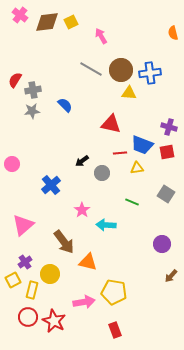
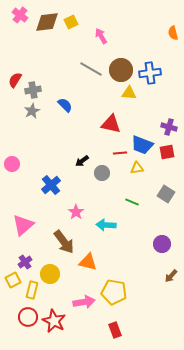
gray star at (32, 111): rotated 21 degrees counterclockwise
pink star at (82, 210): moved 6 px left, 2 px down
